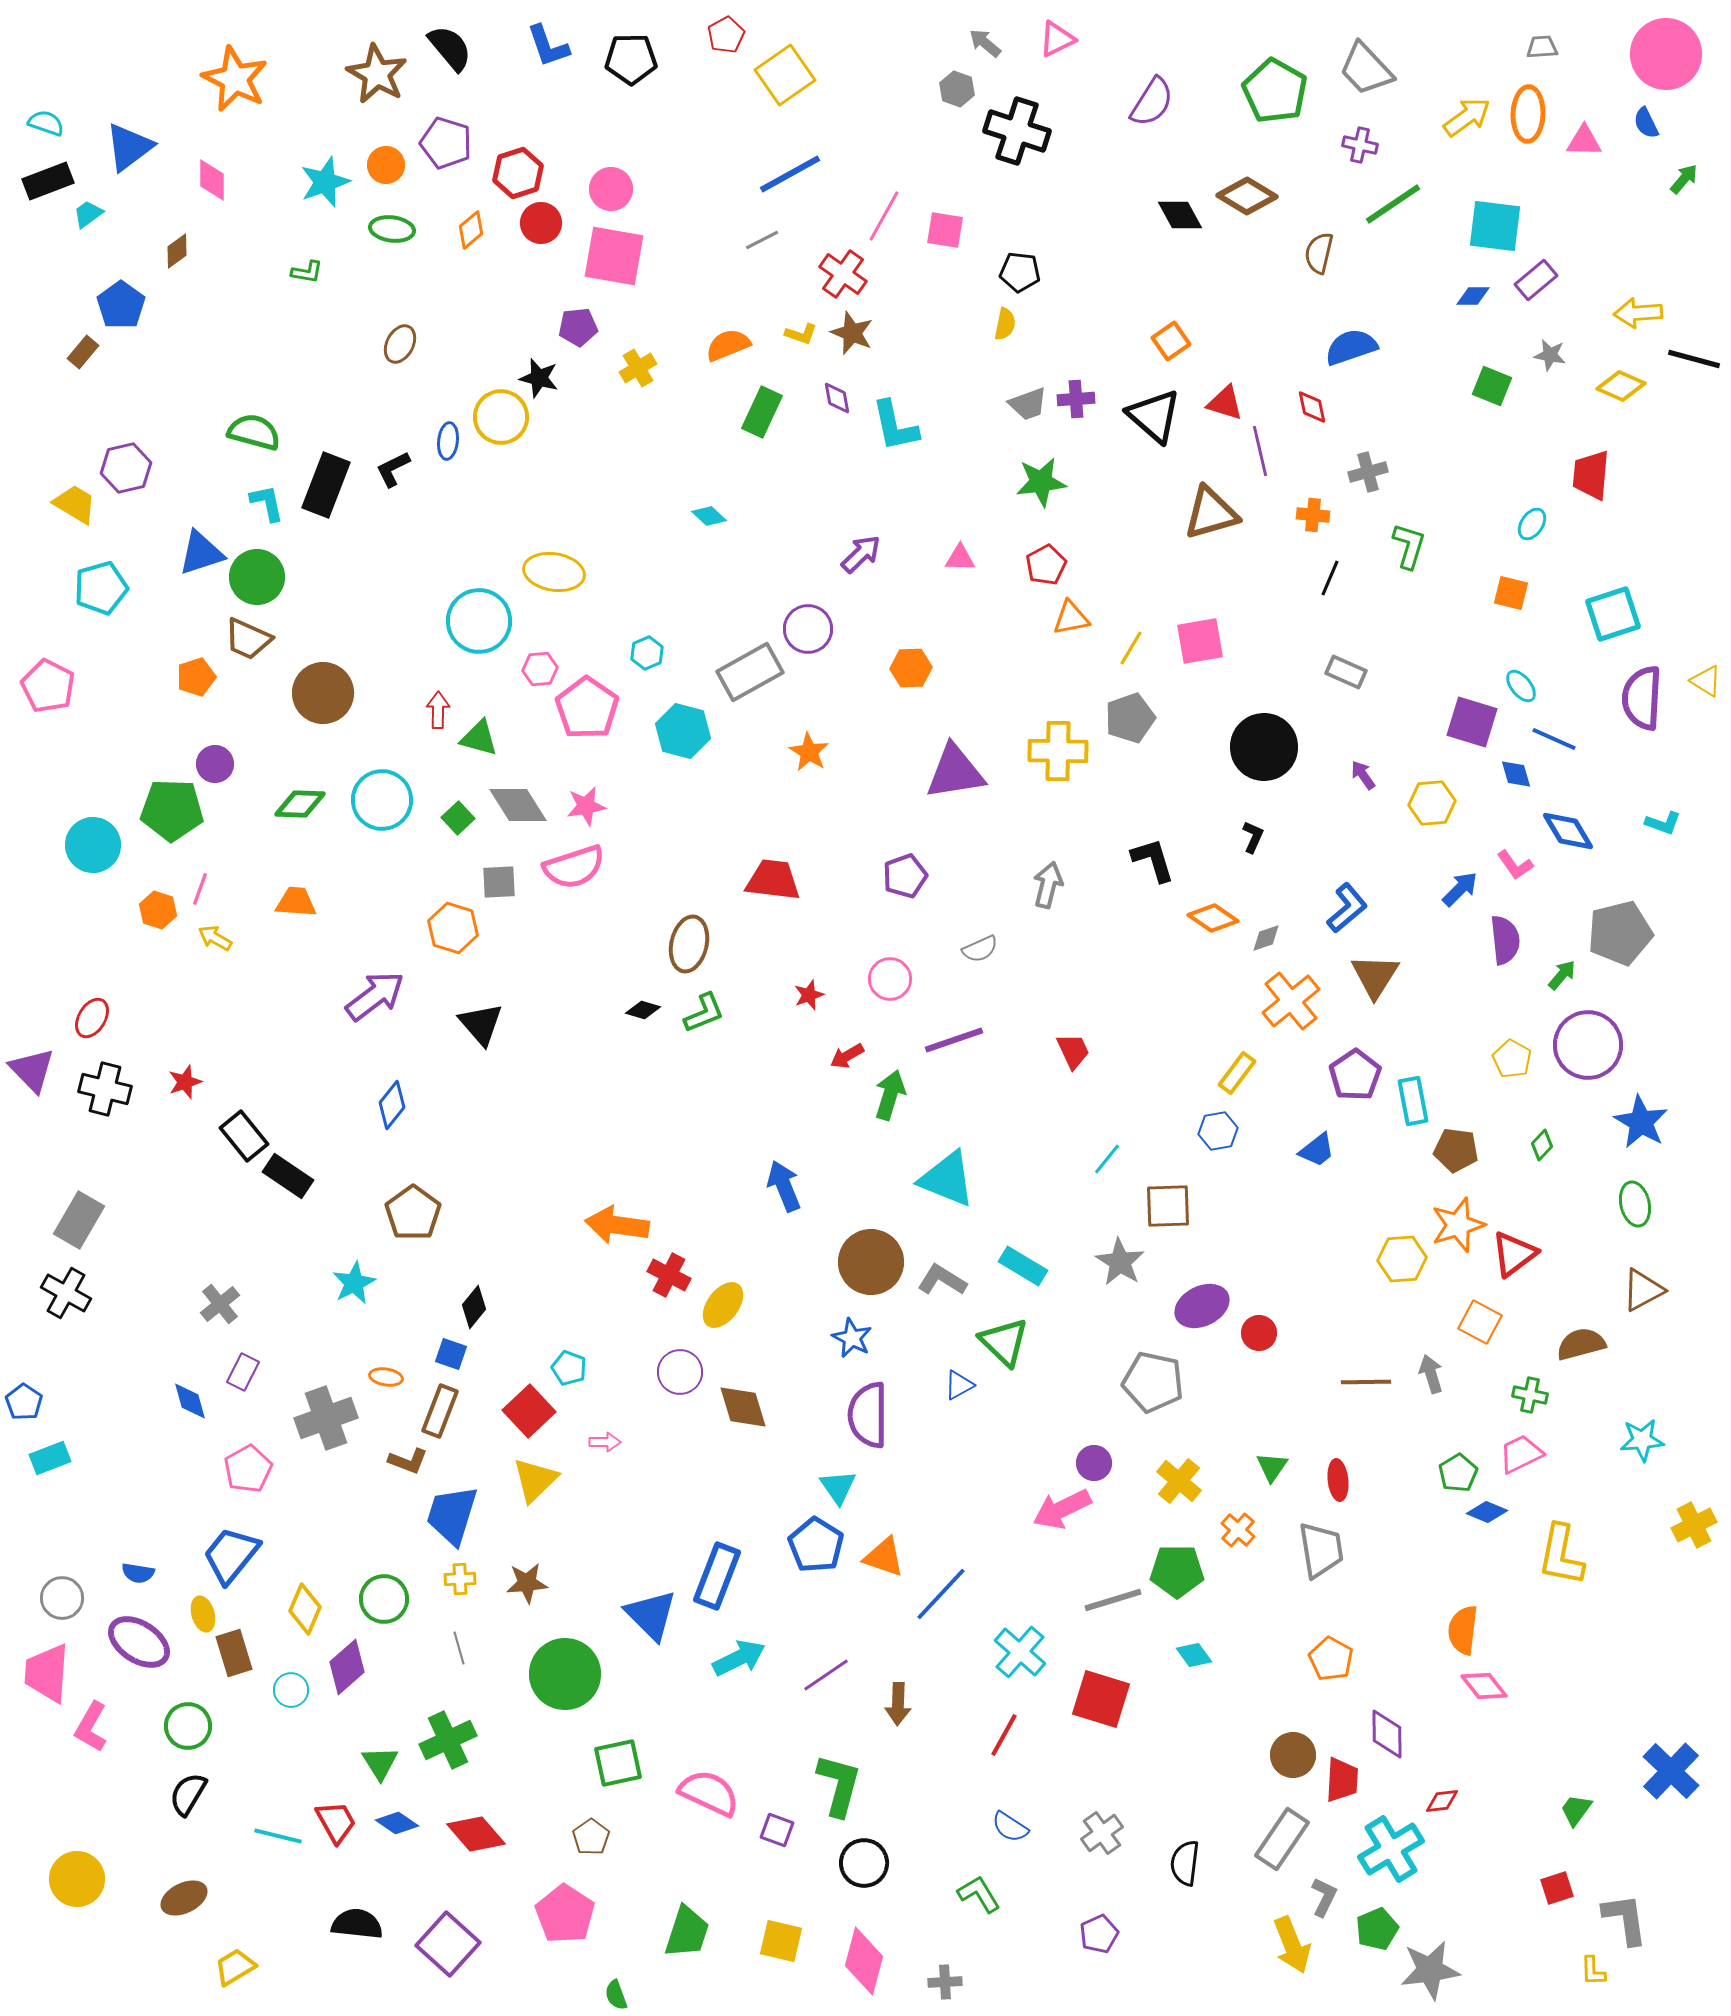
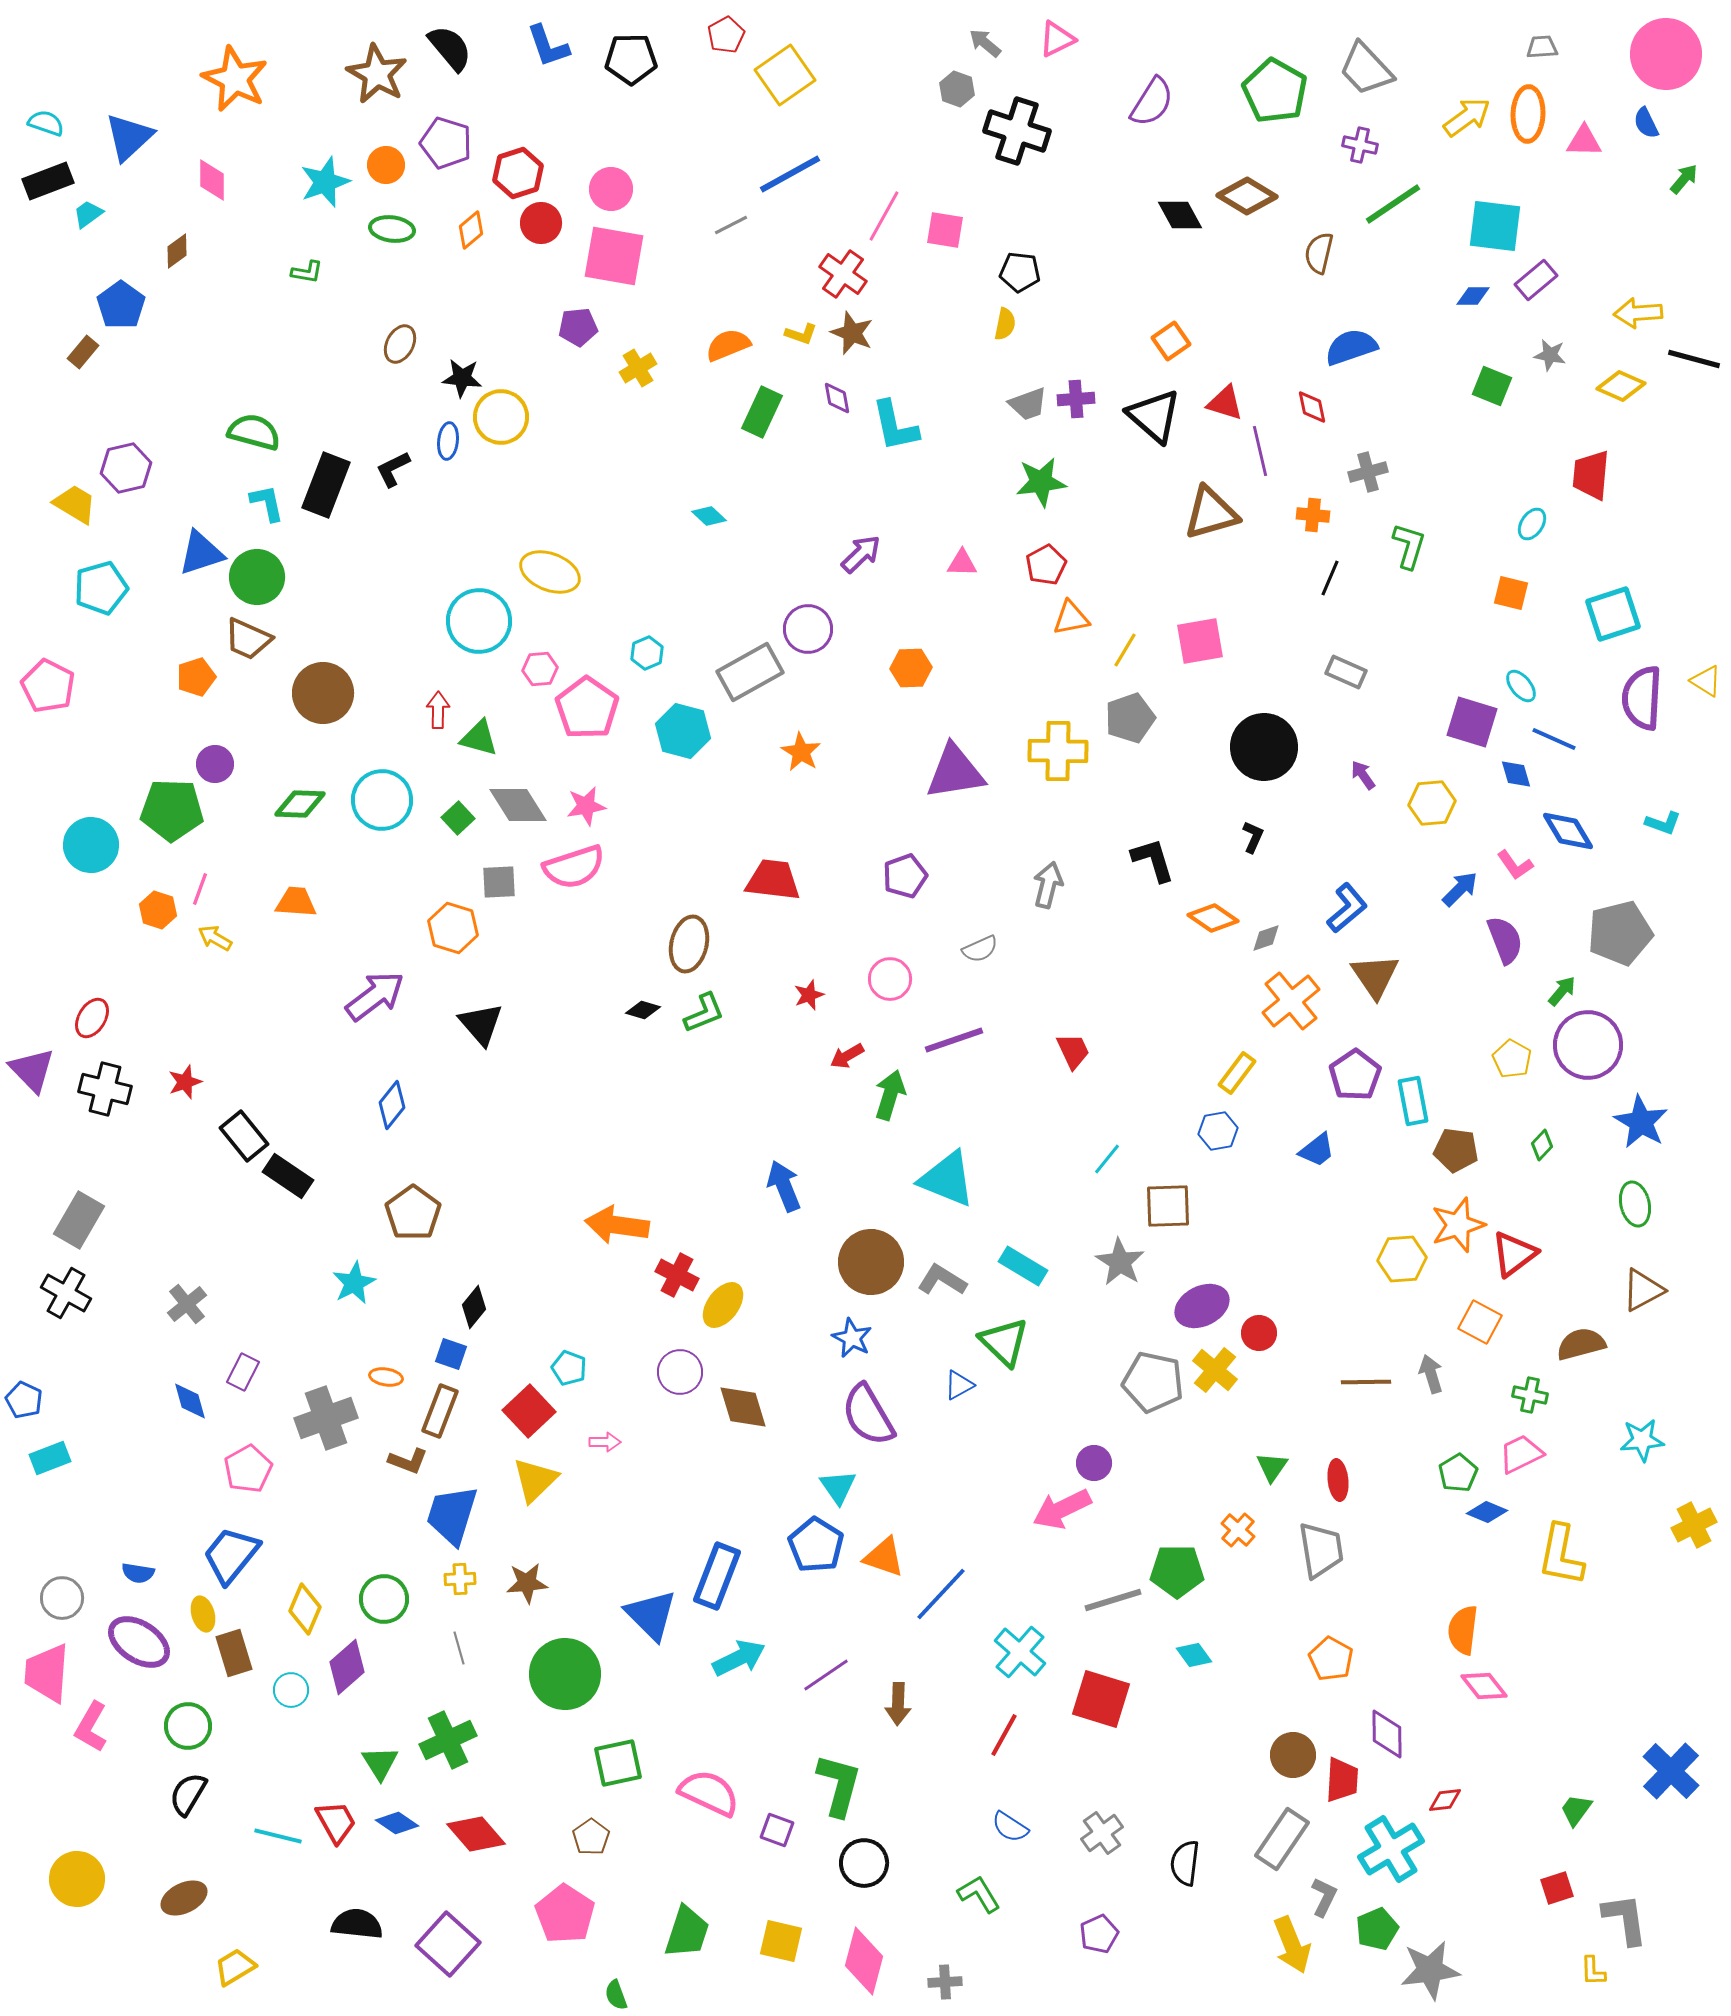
blue triangle at (129, 147): moved 10 px up; rotated 6 degrees counterclockwise
gray line at (762, 240): moved 31 px left, 15 px up
black star at (539, 378): moved 77 px left; rotated 9 degrees counterclockwise
pink triangle at (960, 558): moved 2 px right, 5 px down
yellow ellipse at (554, 572): moved 4 px left; rotated 12 degrees clockwise
yellow line at (1131, 648): moved 6 px left, 2 px down
orange star at (809, 752): moved 8 px left
cyan circle at (93, 845): moved 2 px left
purple semicircle at (1505, 940): rotated 15 degrees counterclockwise
green arrow at (1562, 975): moved 16 px down
brown triangle at (1375, 976): rotated 6 degrees counterclockwise
red cross at (669, 1275): moved 8 px right
gray cross at (220, 1304): moved 33 px left
blue pentagon at (24, 1402): moved 2 px up; rotated 9 degrees counterclockwise
purple semicircle at (868, 1415): rotated 30 degrees counterclockwise
yellow cross at (1179, 1481): moved 36 px right, 111 px up
red diamond at (1442, 1801): moved 3 px right, 1 px up
